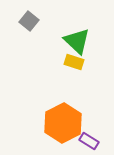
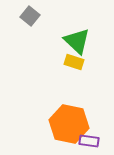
gray square: moved 1 px right, 5 px up
orange hexagon: moved 6 px right, 1 px down; rotated 21 degrees counterclockwise
purple rectangle: rotated 24 degrees counterclockwise
